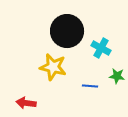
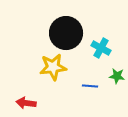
black circle: moved 1 px left, 2 px down
yellow star: rotated 20 degrees counterclockwise
